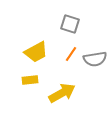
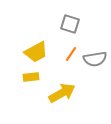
yellow rectangle: moved 1 px right, 3 px up
